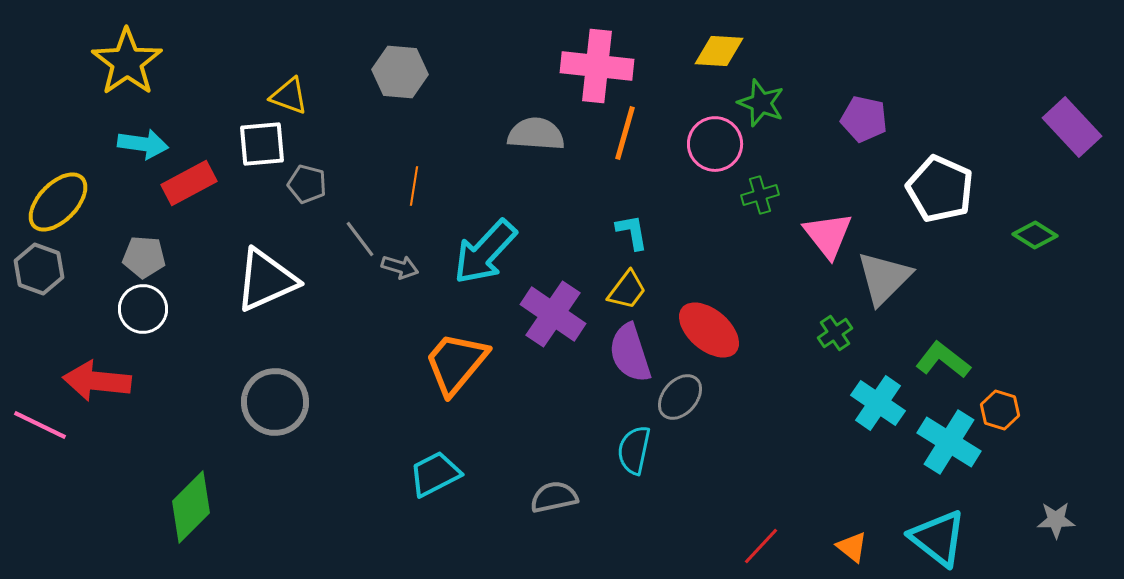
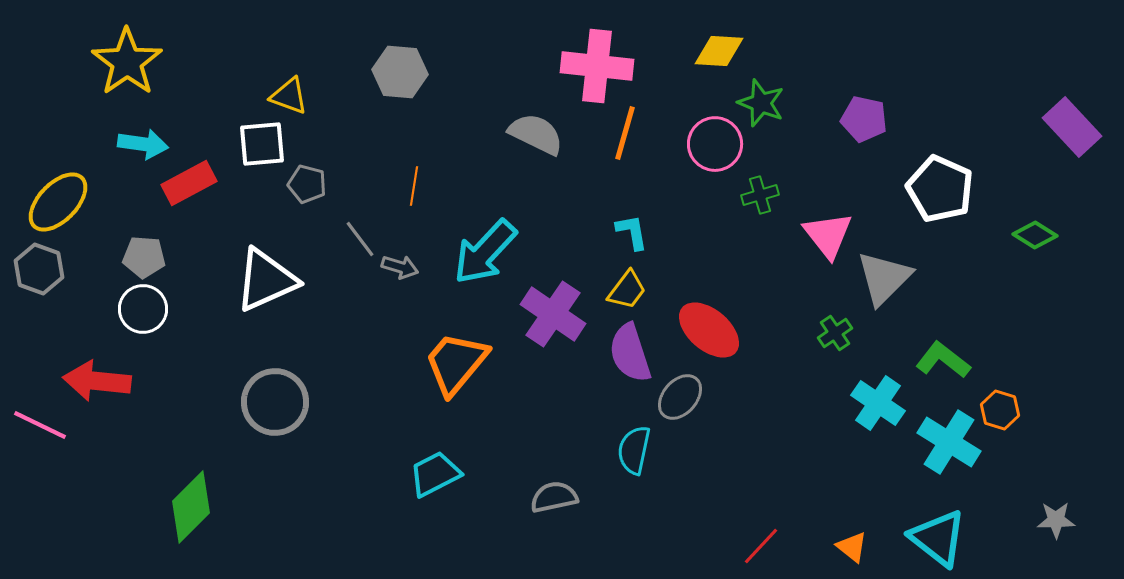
gray semicircle at (536, 134): rotated 22 degrees clockwise
